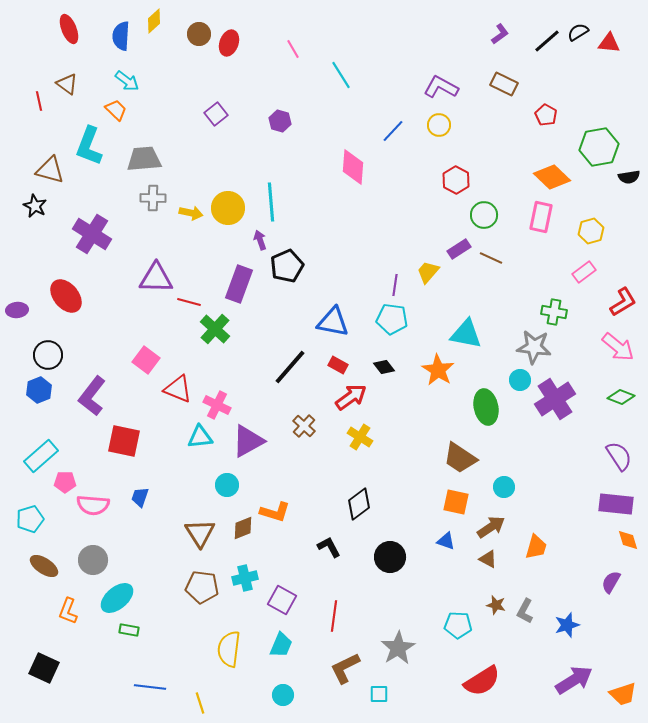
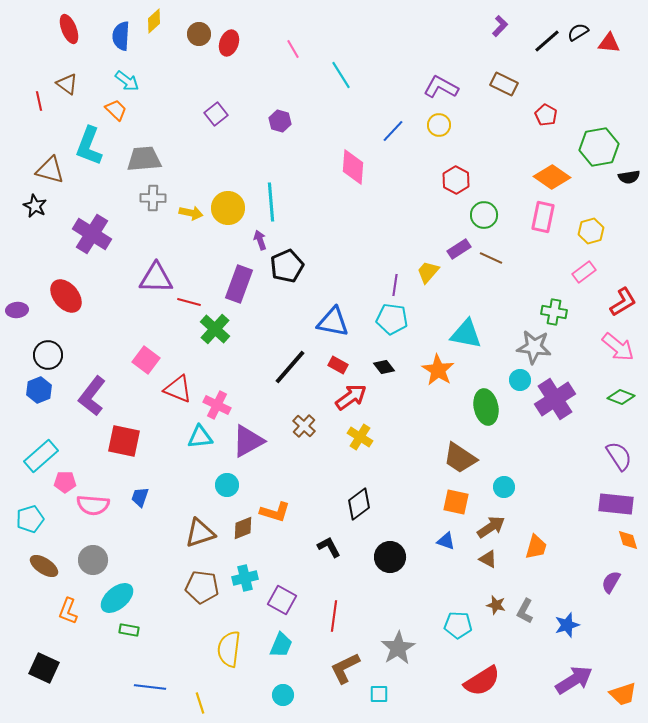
purple L-shape at (500, 34): moved 8 px up; rotated 10 degrees counterclockwise
orange diamond at (552, 177): rotated 9 degrees counterclockwise
pink rectangle at (541, 217): moved 2 px right
brown triangle at (200, 533): rotated 44 degrees clockwise
